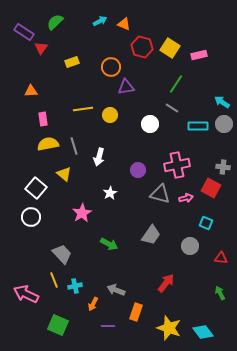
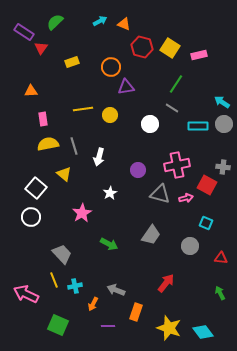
red square at (211, 188): moved 4 px left, 3 px up
